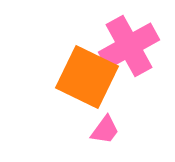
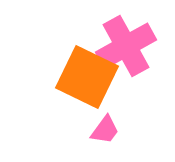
pink cross: moved 3 px left
